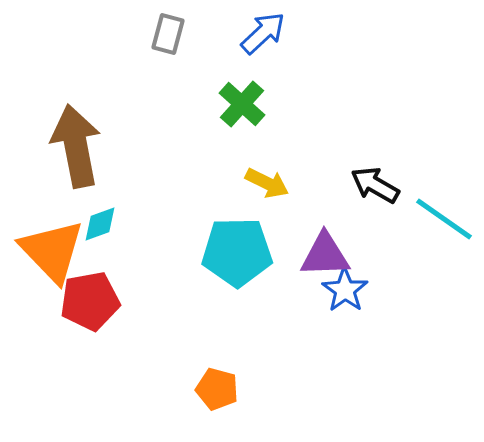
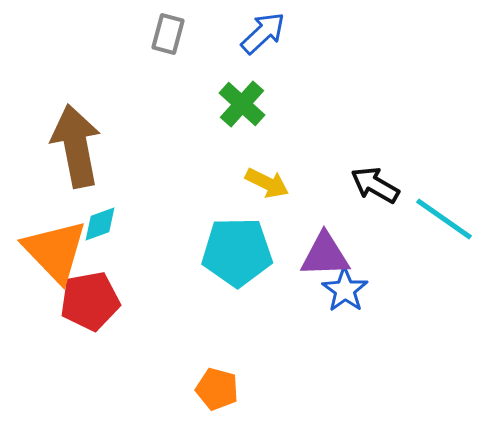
orange triangle: moved 3 px right
